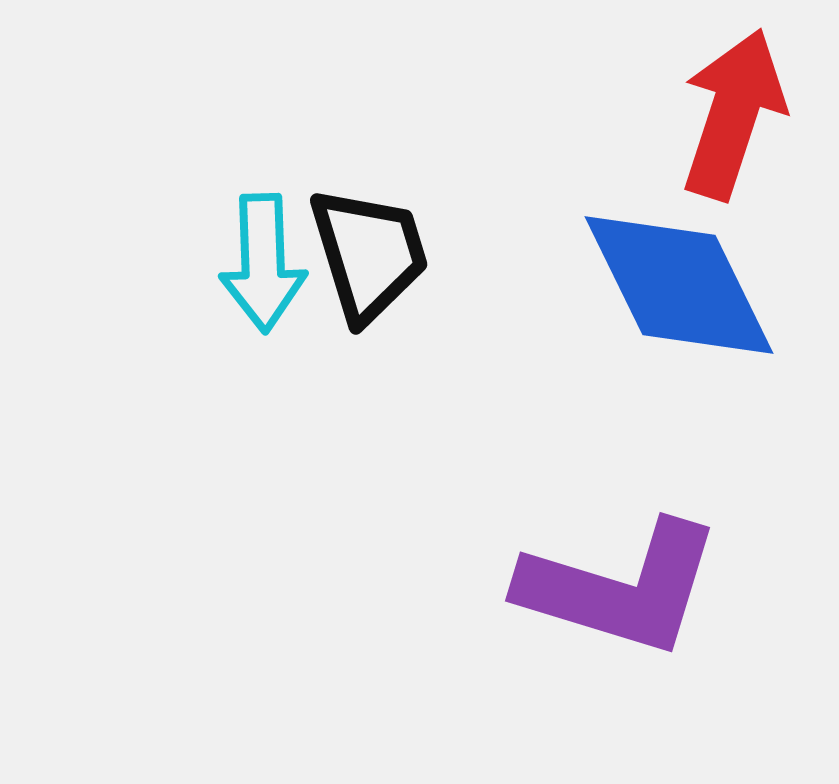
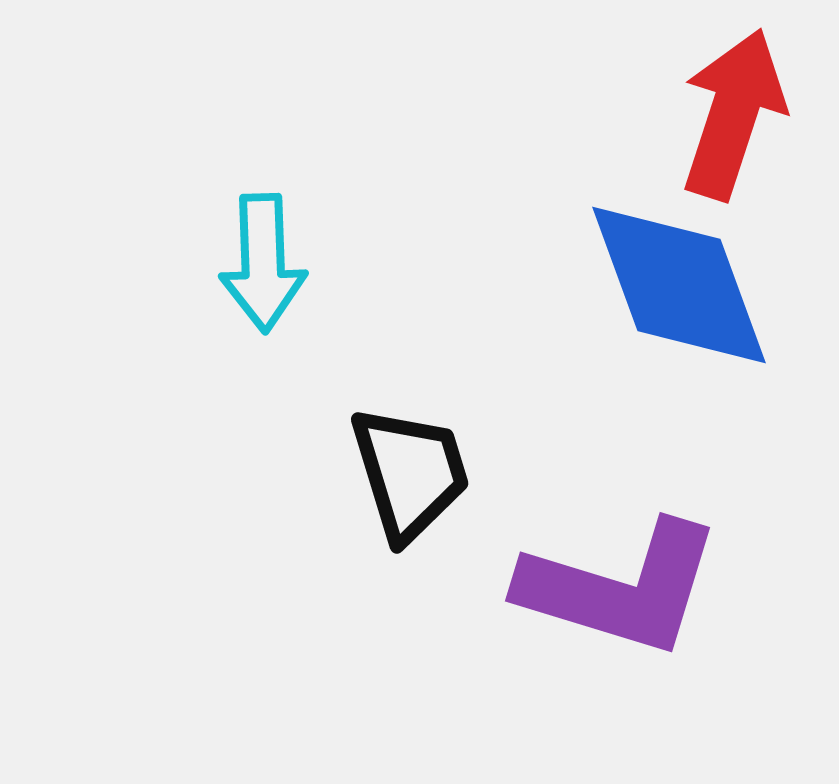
black trapezoid: moved 41 px right, 219 px down
blue diamond: rotated 6 degrees clockwise
